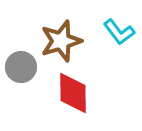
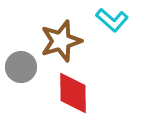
cyan L-shape: moved 7 px left, 12 px up; rotated 12 degrees counterclockwise
